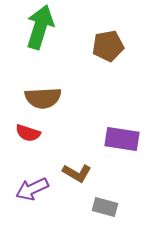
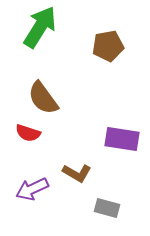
green arrow: rotated 15 degrees clockwise
brown semicircle: rotated 57 degrees clockwise
gray rectangle: moved 2 px right, 1 px down
